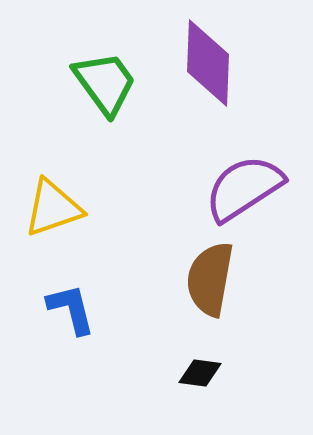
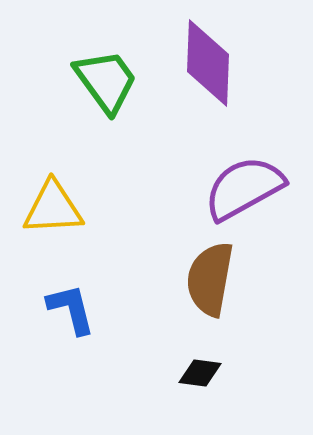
green trapezoid: moved 1 px right, 2 px up
purple semicircle: rotated 4 degrees clockwise
yellow triangle: rotated 16 degrees clockwise
